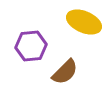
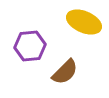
purple hexagon: moved 1 px left
